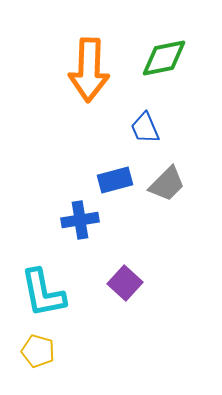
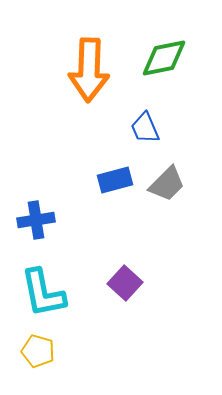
blue cross: moved 44 px left
